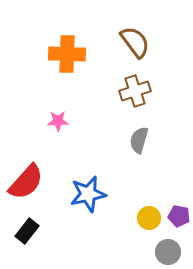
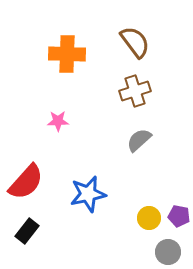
gray semicircle: rotated 32 degrees clockwise
